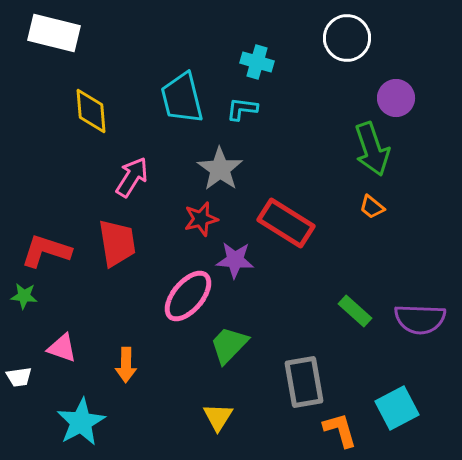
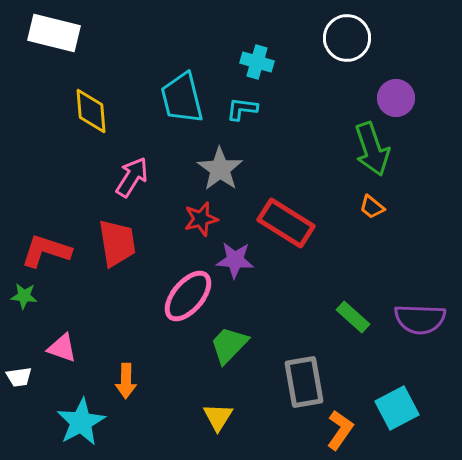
green rectangle: moved 2 px left, 6 px down
orange arrow: moved 16 px down
orange L-shape: rotated 51 degrees clockwise
